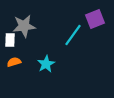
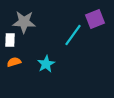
gray star: moved 4 px up; rotated 10 degrees clockwise
